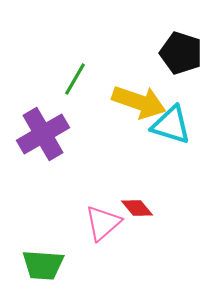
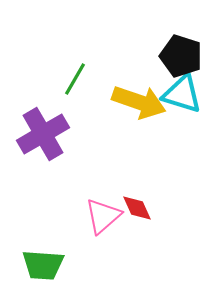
black pentagon: moved 3 px down
cyan triangle: moved 11 px right, 31 px up
red diamond: rotated 16 degrees clockwise
pink triangle: moved 7 px up
